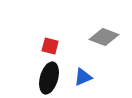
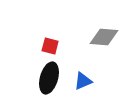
gray diamond: rotated 16 degrees counterclockwise
blue triangle: moved 4 px down
